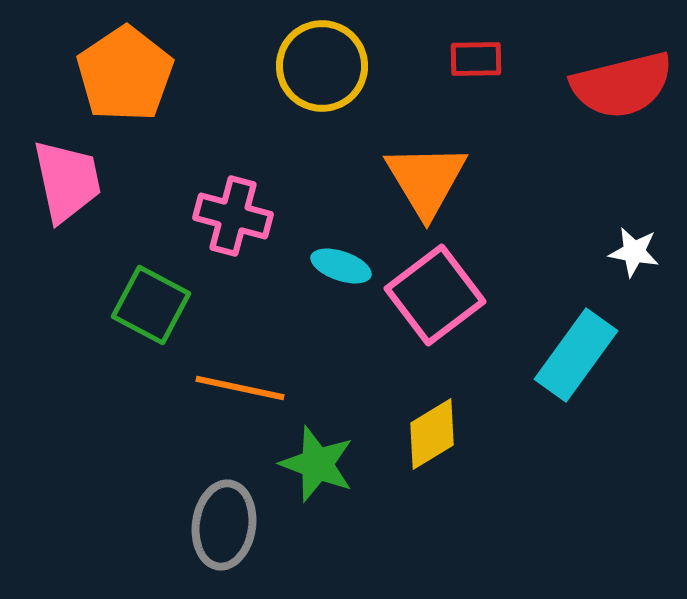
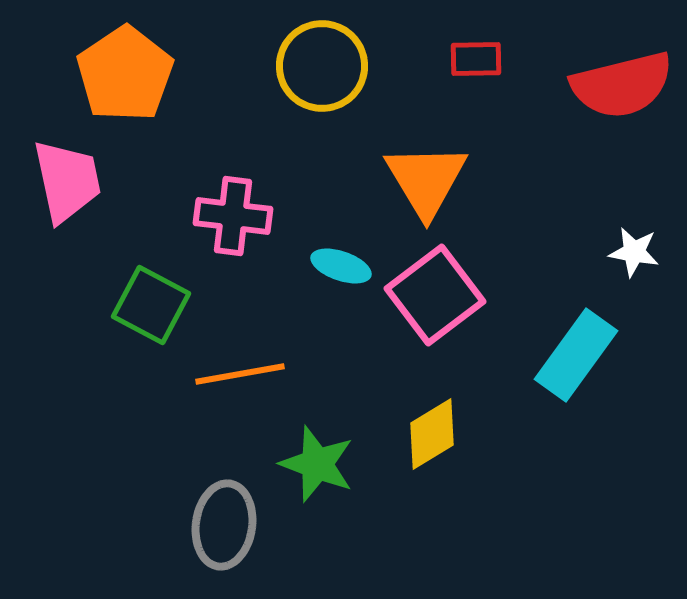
pink cross: rotated 8 degrees counterclockwise
orange line: moved 14 px up; rotated 22 degrees counterclockwise
